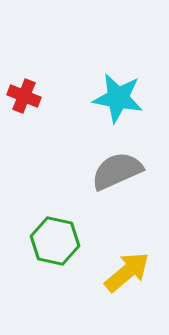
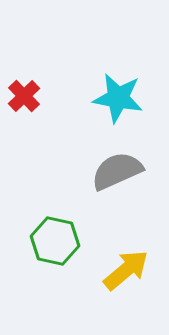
red cross: rotated 24 degrees clockwise
yellow arrow: moved 1 px left, 2 px up
